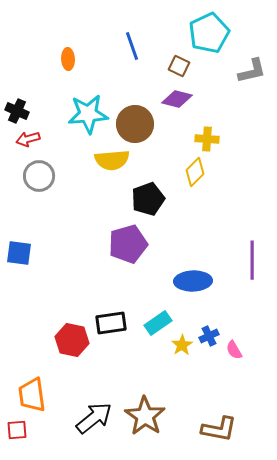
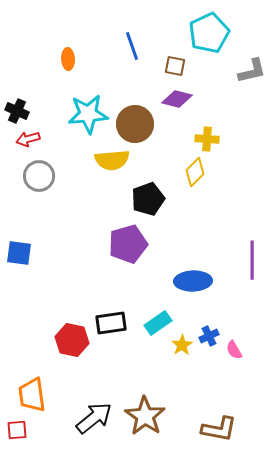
brown square: moved 4 px left; rotated 15 degrees counterclockwise
